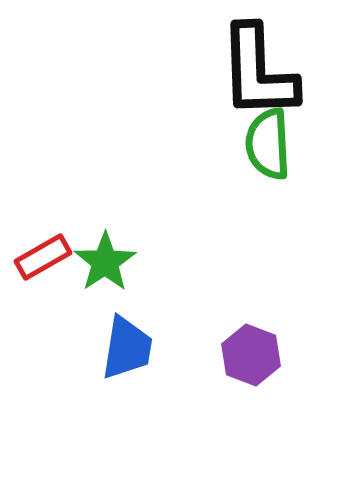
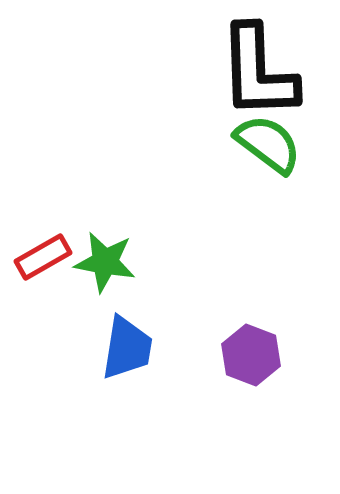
green semicircle: rotated 130 degrees clockwise
green star: rotated 28 degrees counterclockwise
